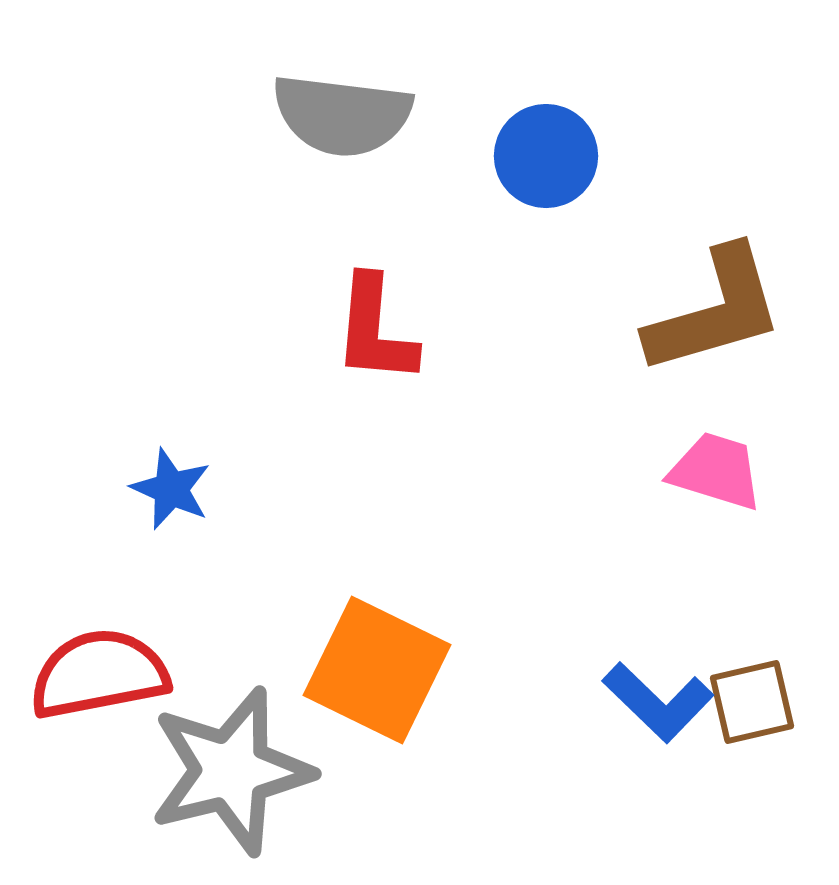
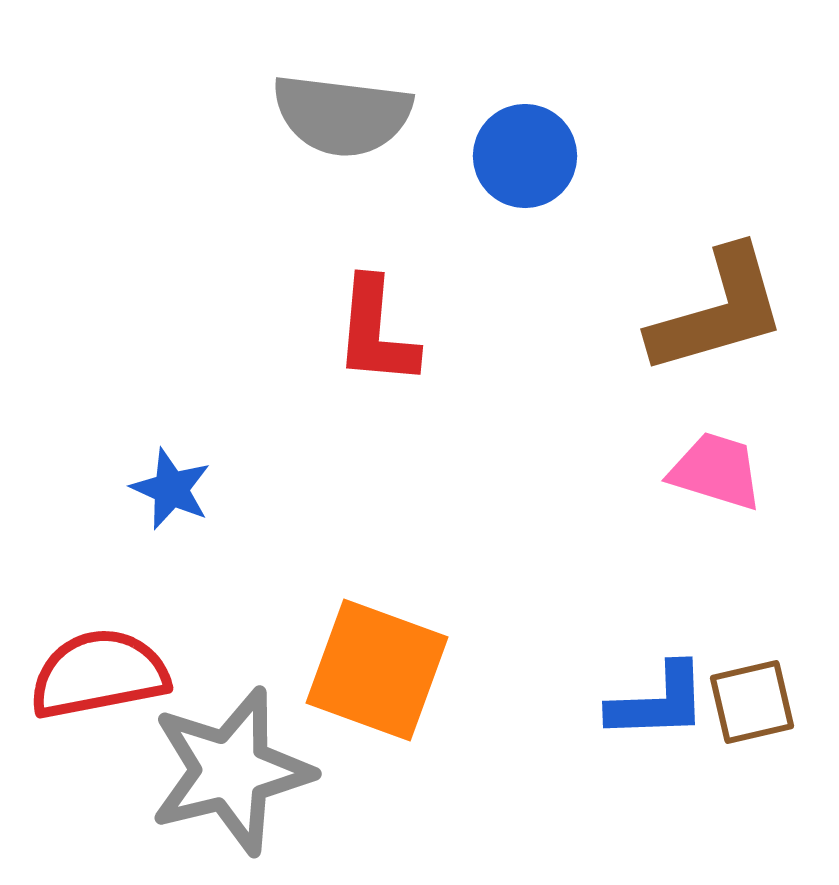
blue circle: moved 21 px left
brown L-shape: moved 3 px right
red L-shape: moved 1 px right, 2 px down
orange square: rotated 6 degrees counterclockwise
blue L-shape: rotated 46 degrees counterclockwise
